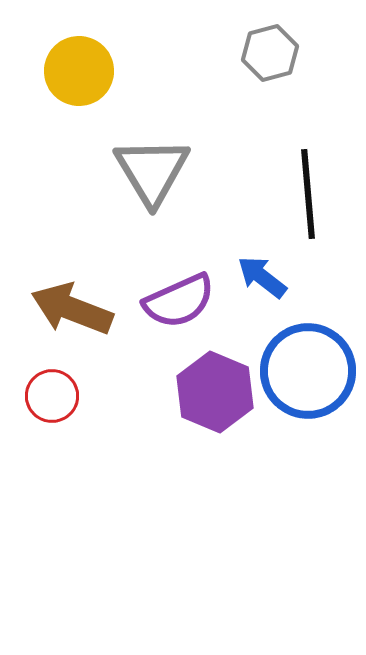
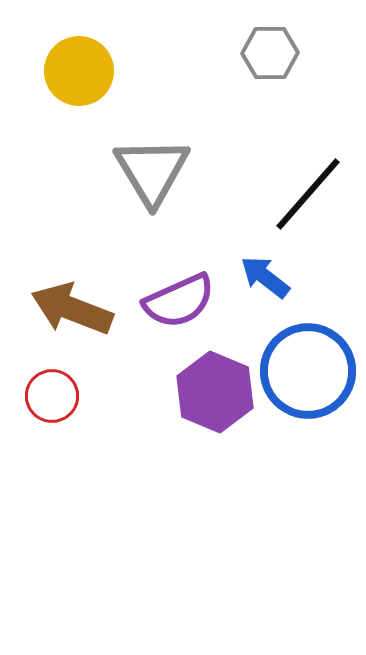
gray hexagon: rotated 14 degrees clockwise
black line: rotated 46 degrees clockwise
blue arrow: moved 3 px right
